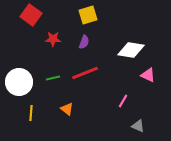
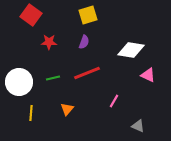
red star: moved 4 px left, 3 px down
red line: moved 2 px right
pink line: moved 9 px left
orange triangle: rotated 32 degrees clockwise
